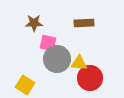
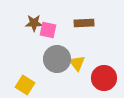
pink square: moved 13 px up
yellow triangle: moved 2 px left; rotated 48 degrees clockwise
red circle: moved 14 px right
